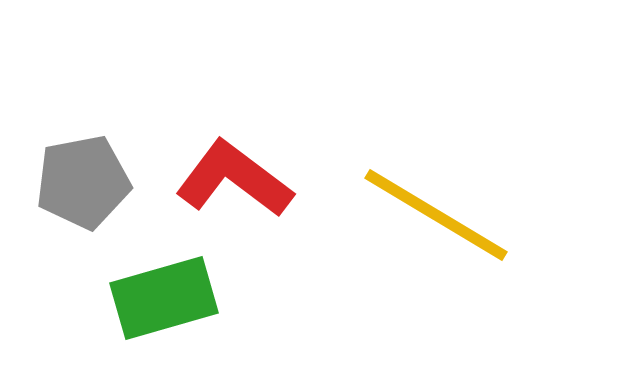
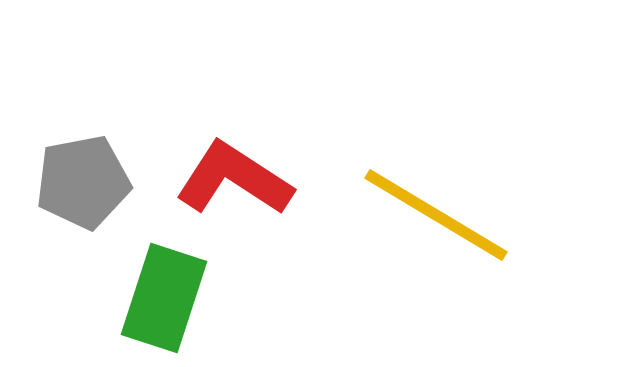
red L-shape: rotated 4 degrees counterclockwise
green rectangle: rotated 56 degrees counterclockwise
